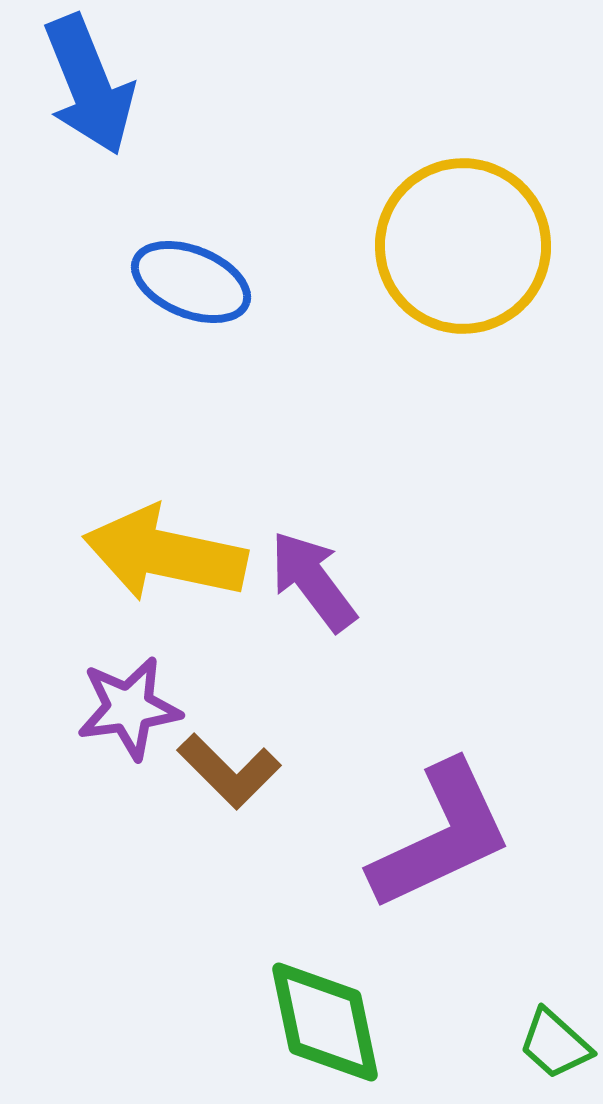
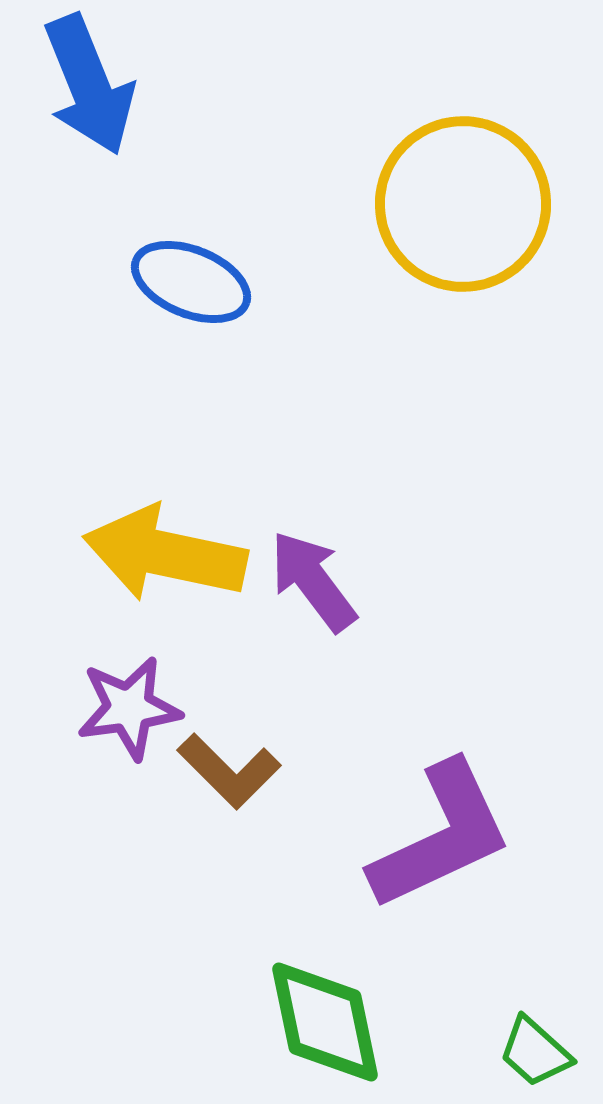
yellow circle: moved 42 px up
green trapezoid: moved 20 px left, 8 px down
